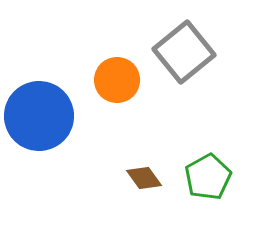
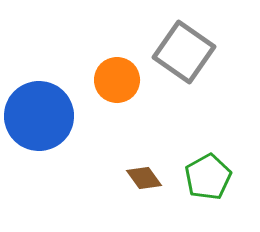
gray square: rotated 16 degrees counterclockwise
